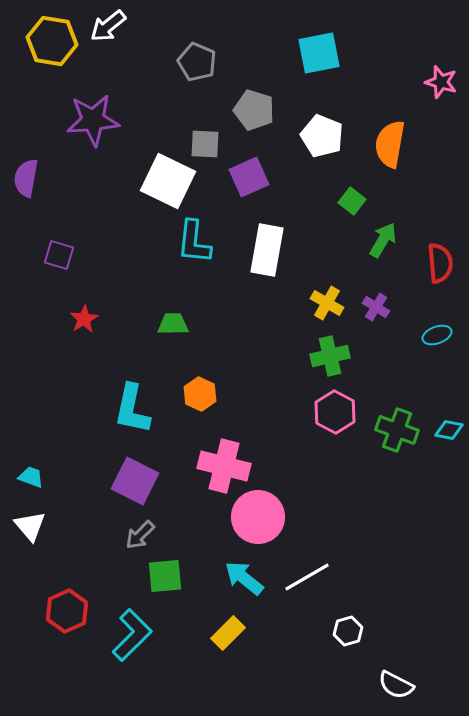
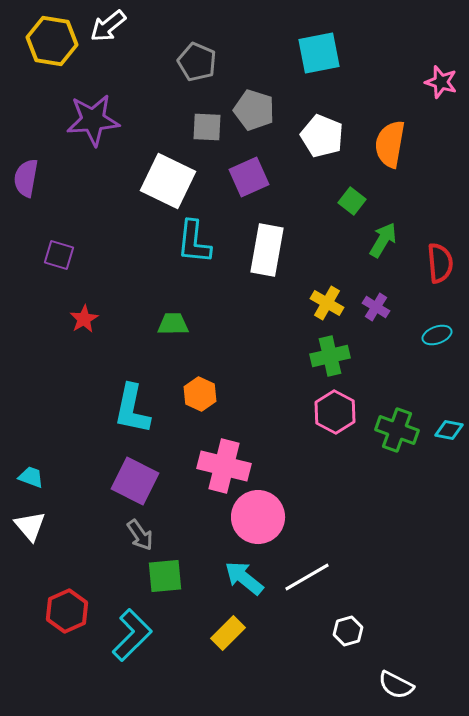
gray square at (205, 144): moved 2 px right, 17 px up
gray arrow at (140, 535): rotated 80 degrees counterclockwise
